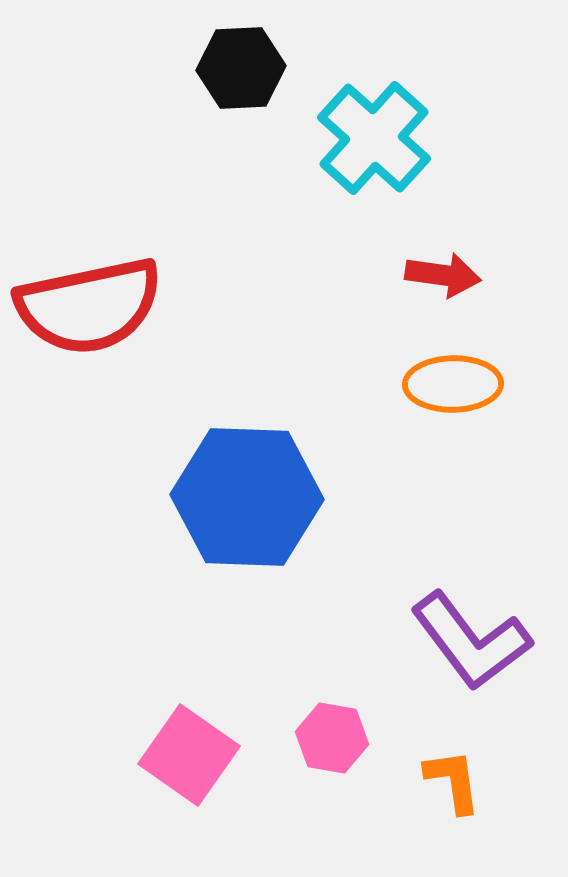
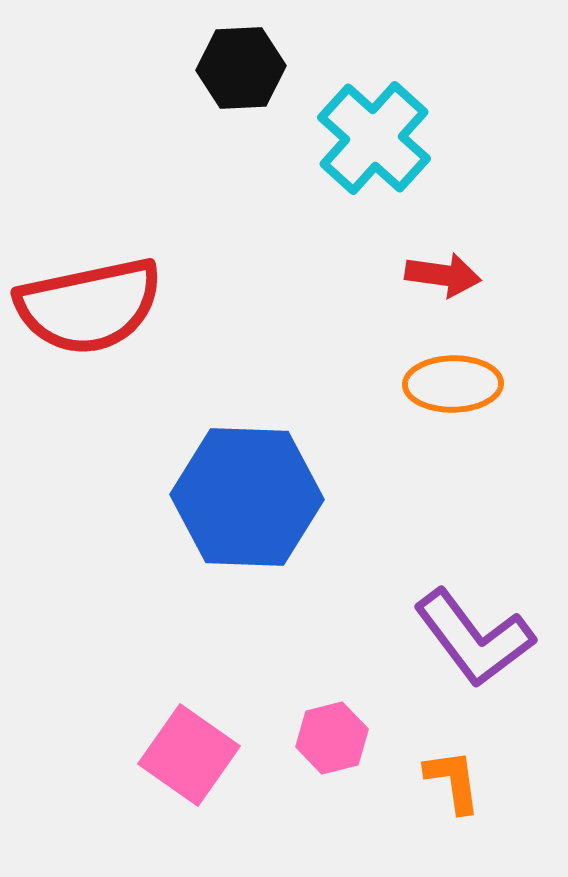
purple L-shape: moved 3 px right, 3 px up
pink hexagon: rotated 24 degrees counterclockwise
